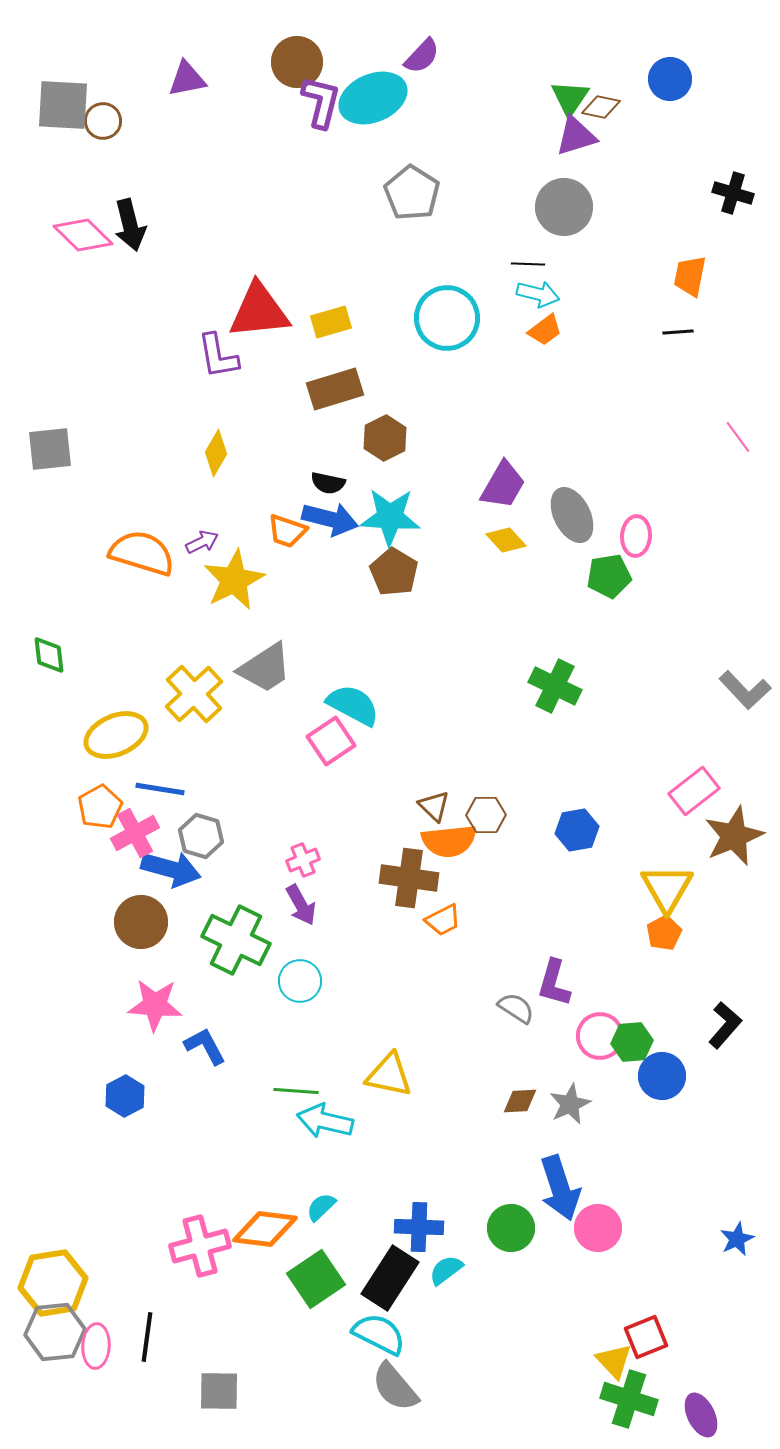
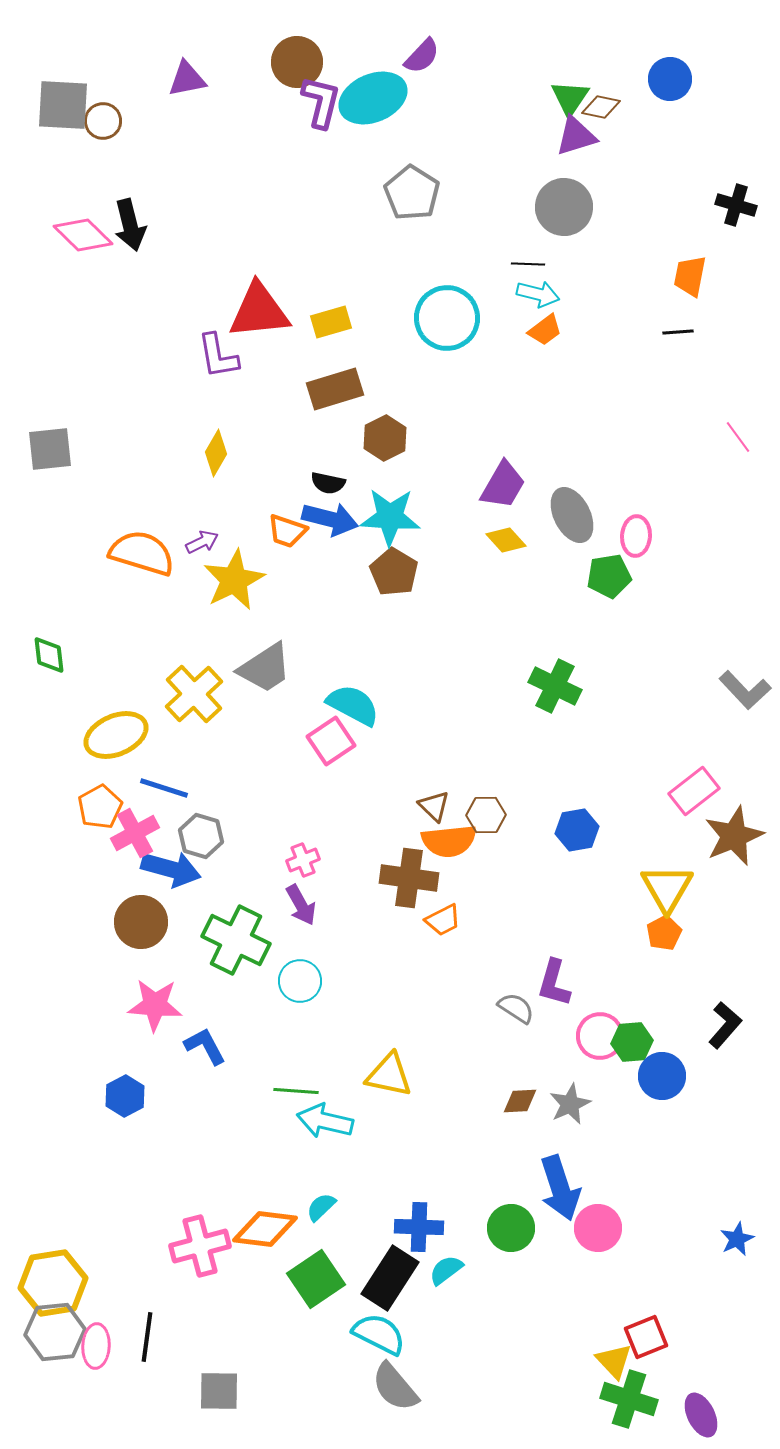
black cross at (733, 193): moved 3 px right, 12 px down
blue line at (160, 789): moved 4 px right, 1 px up; rotated 9 degrees clockwise
